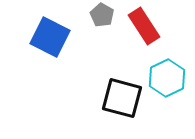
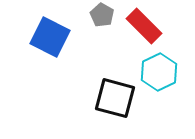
red rectangle: rotated 12 degrees counterclockwise
cyan hexagon: moved 8 px left, 6 px up
black square: moved 7 px left
